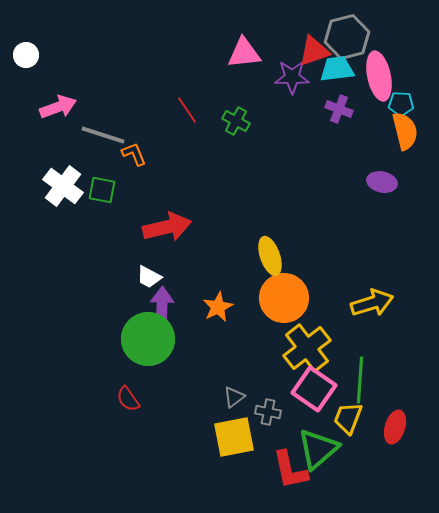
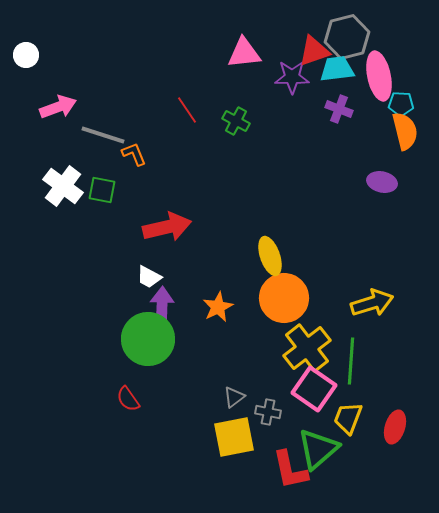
green line: moved 9 px left, 19 px up
